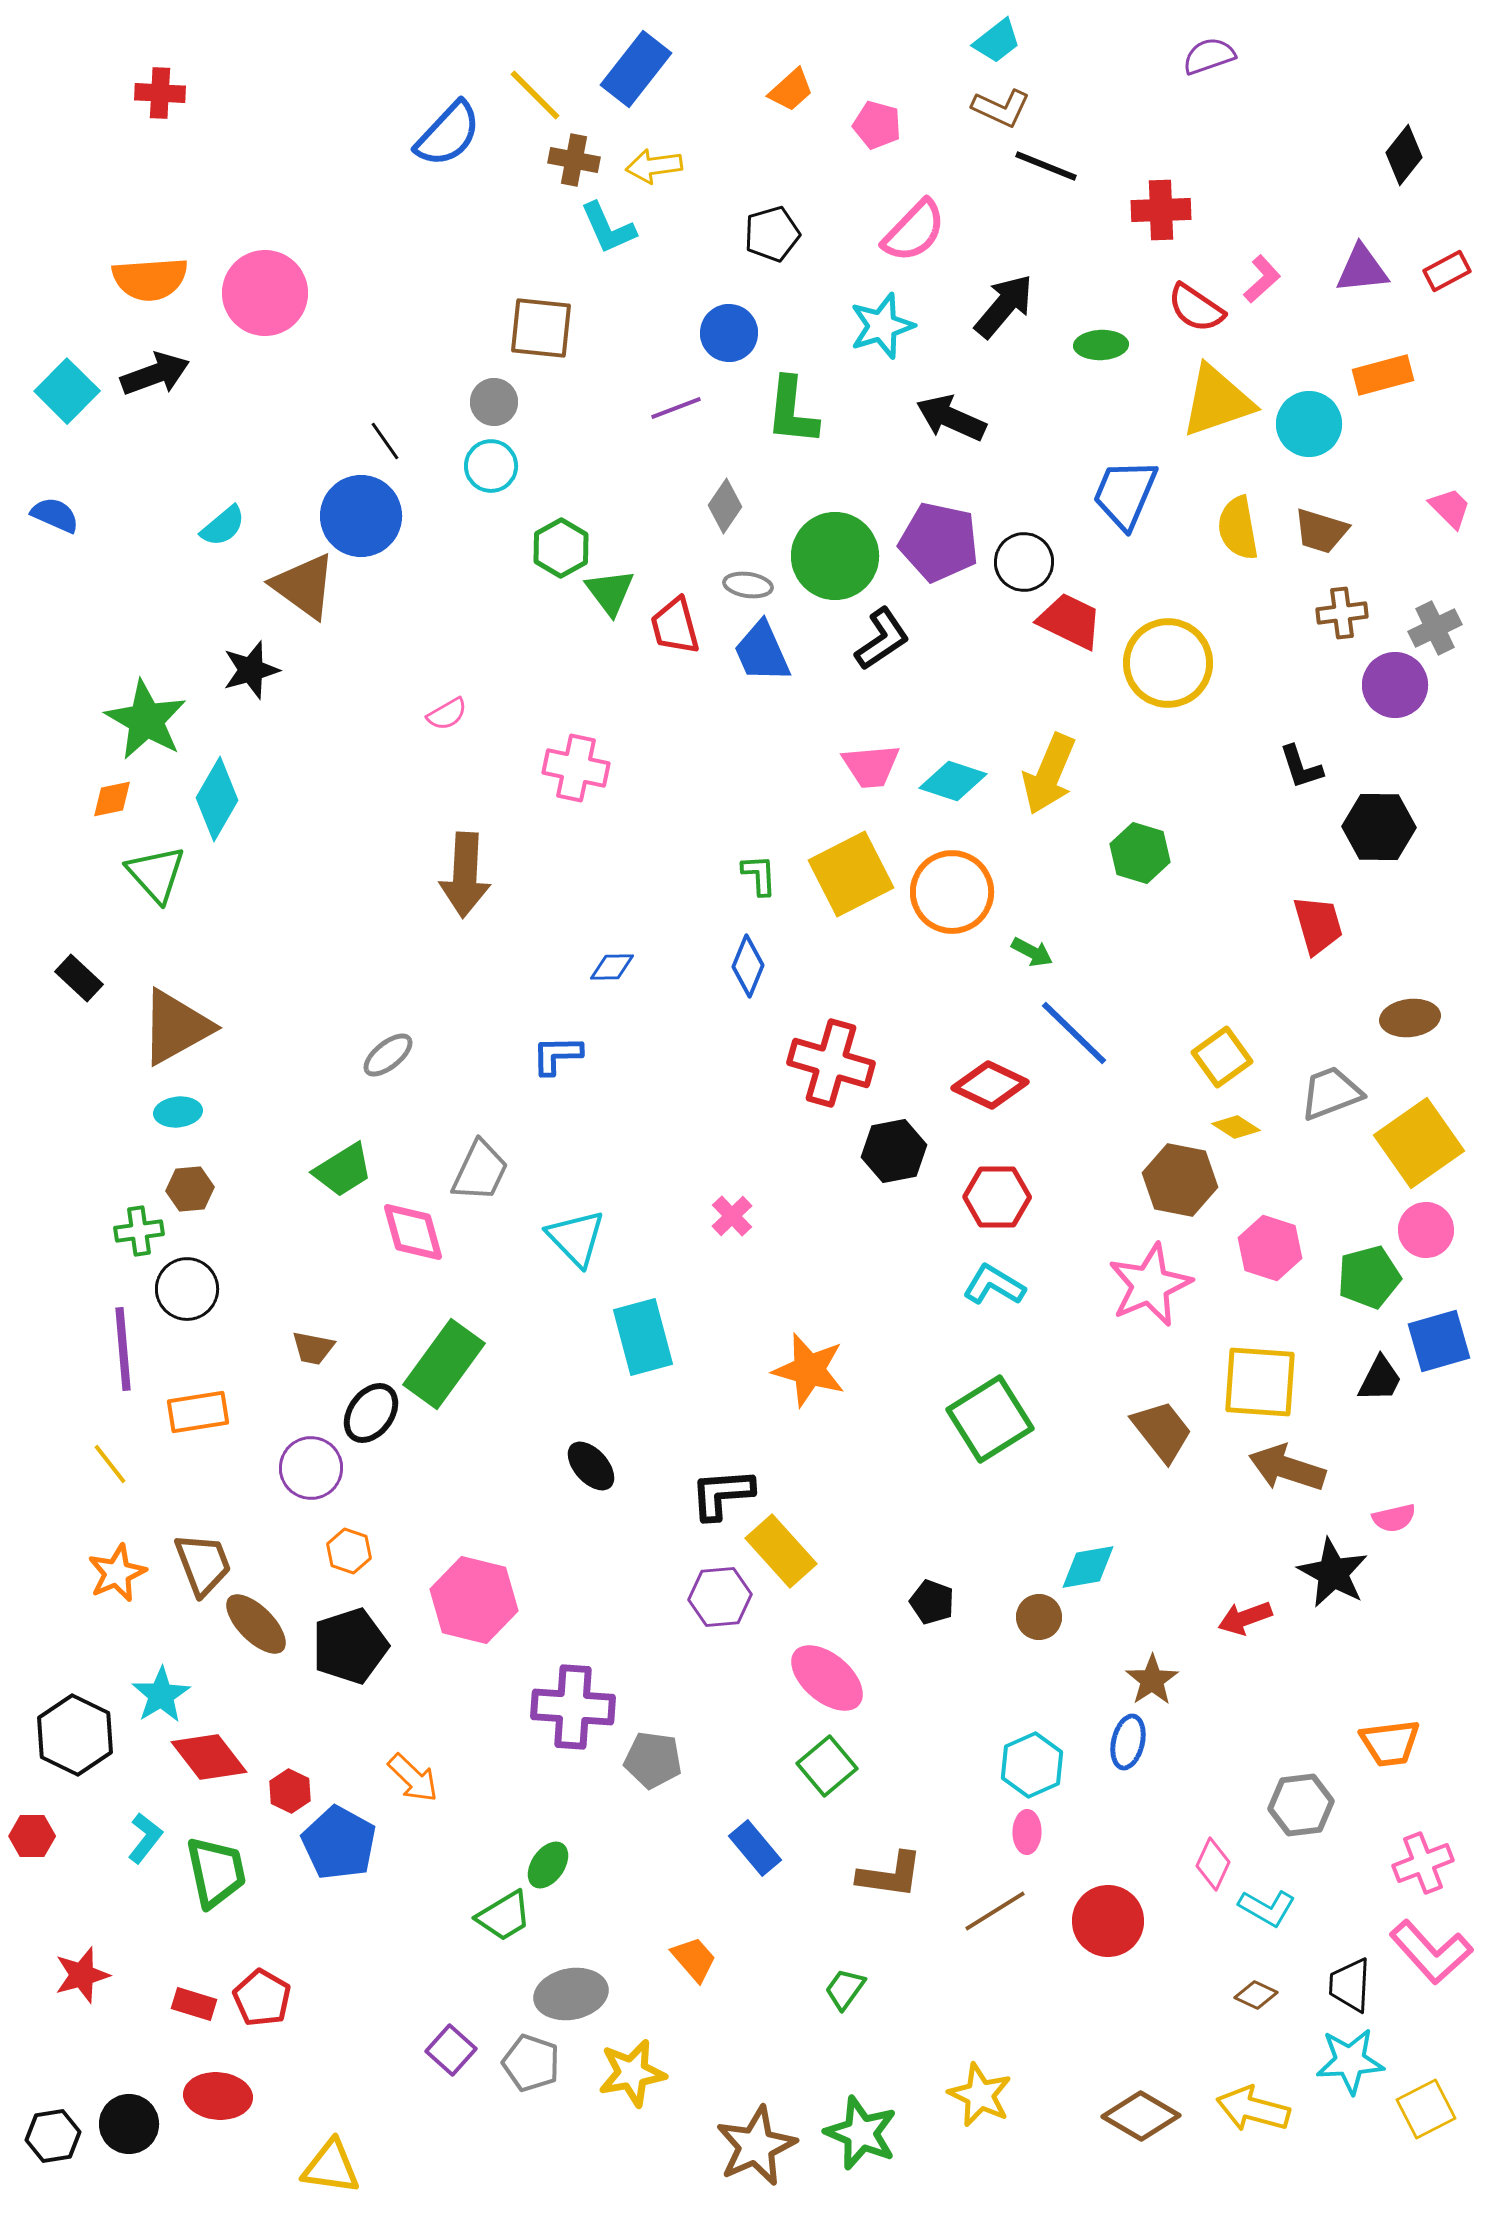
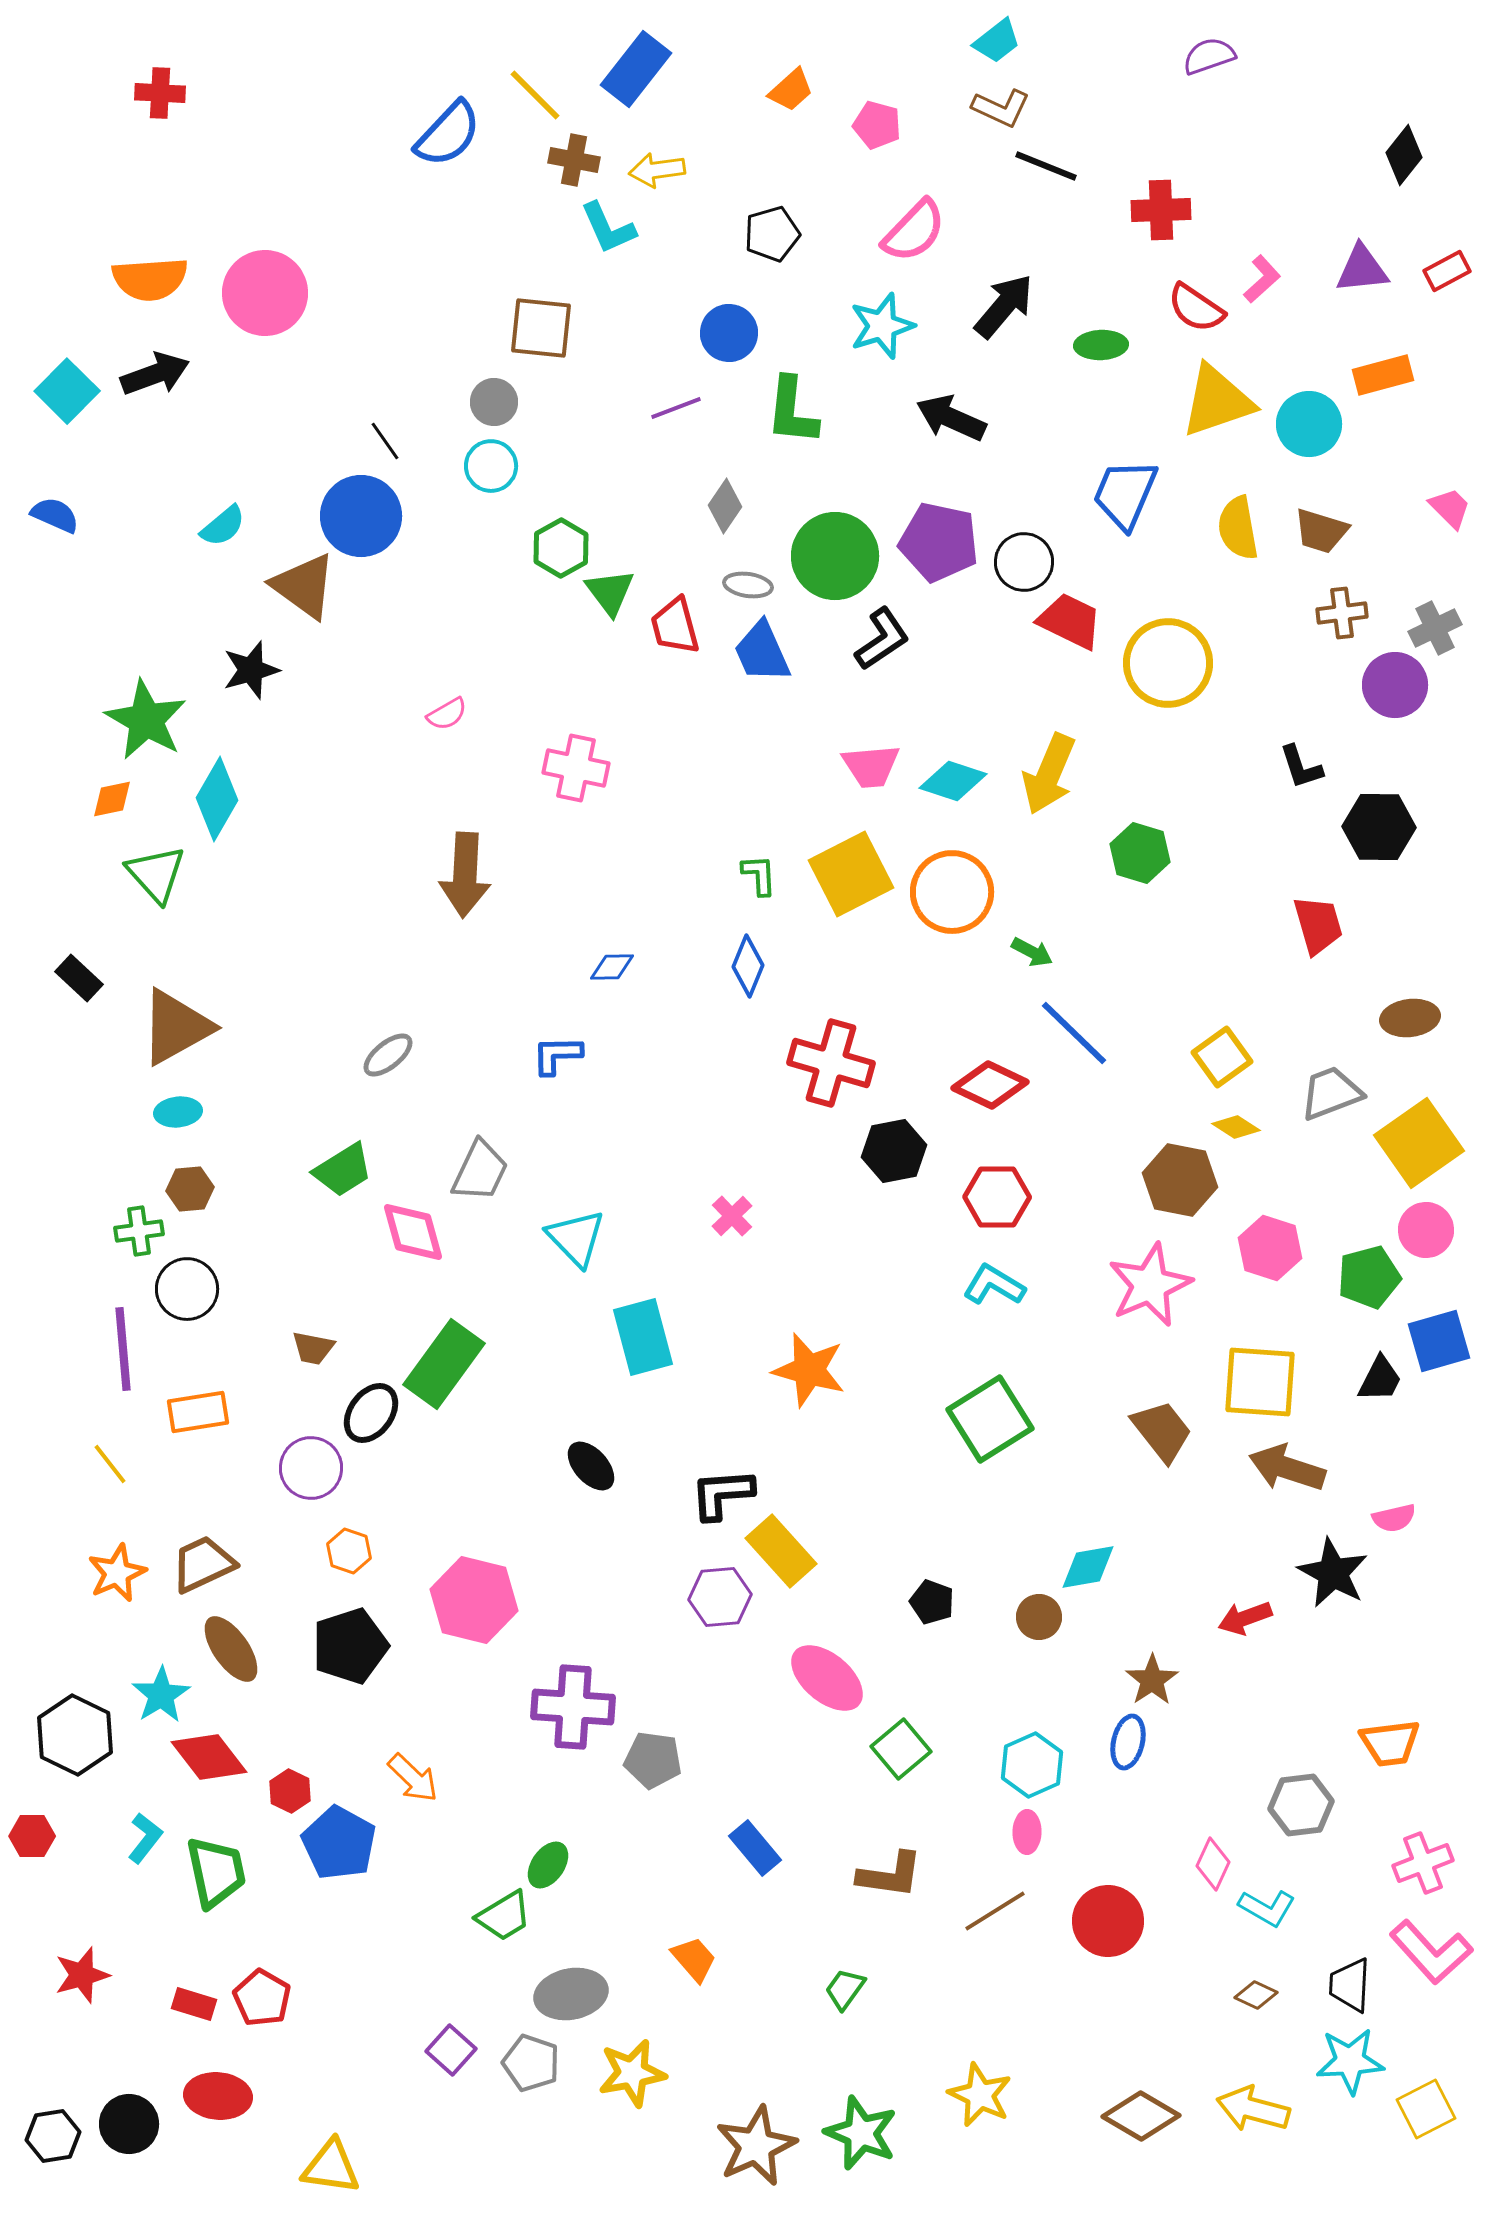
yellow arrow at (654, 166): moved 3 px right, 4 px down
brown trapezoid at (203, 1564): rotated 94 degrees counterclockwise
brown ellipse at (256, 1624): moved 25 px left, 25 px down; rotated 10 degrees clockwise
green square at (827, 1766): moved 74 px right, 17 px up
